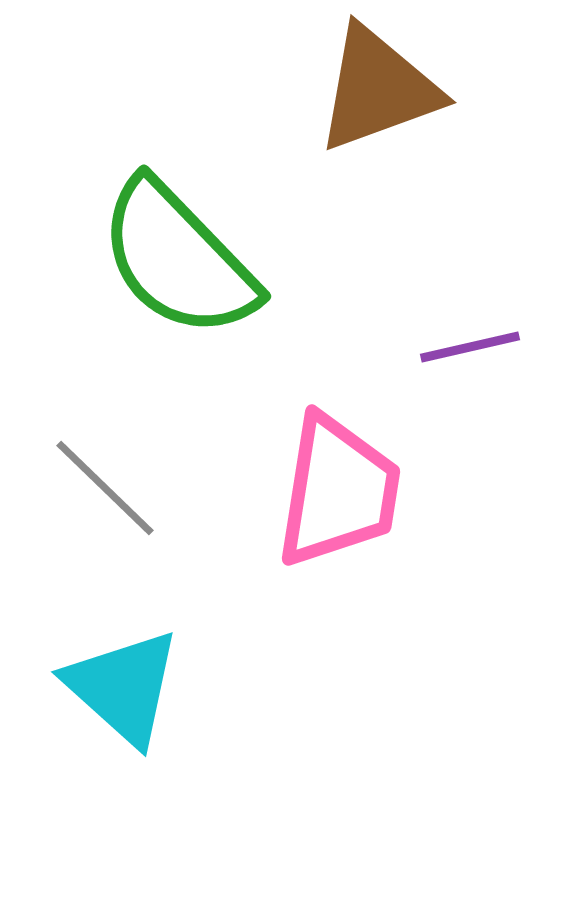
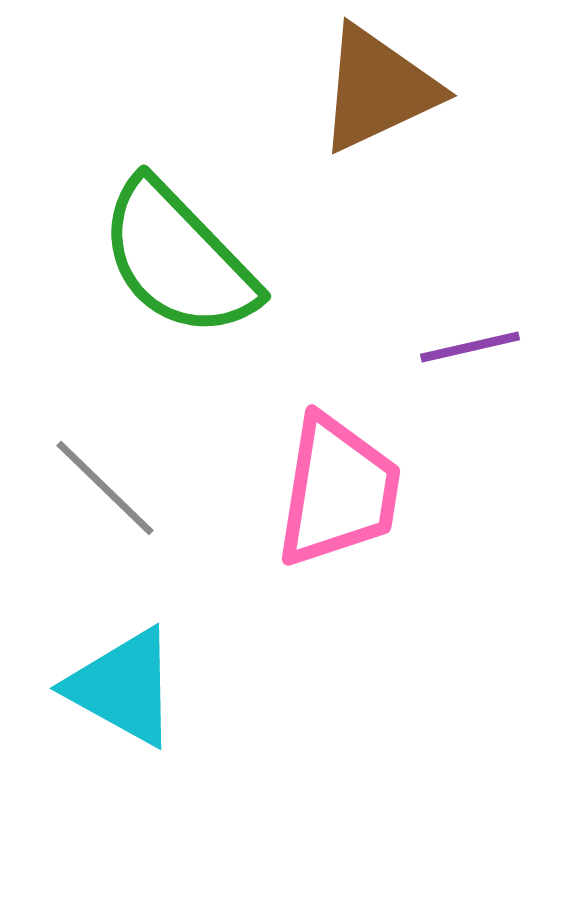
brown triangle: rotated 5 degrees counterclockwise
cyan triangle: rotated 13 degrees counterclockwise
